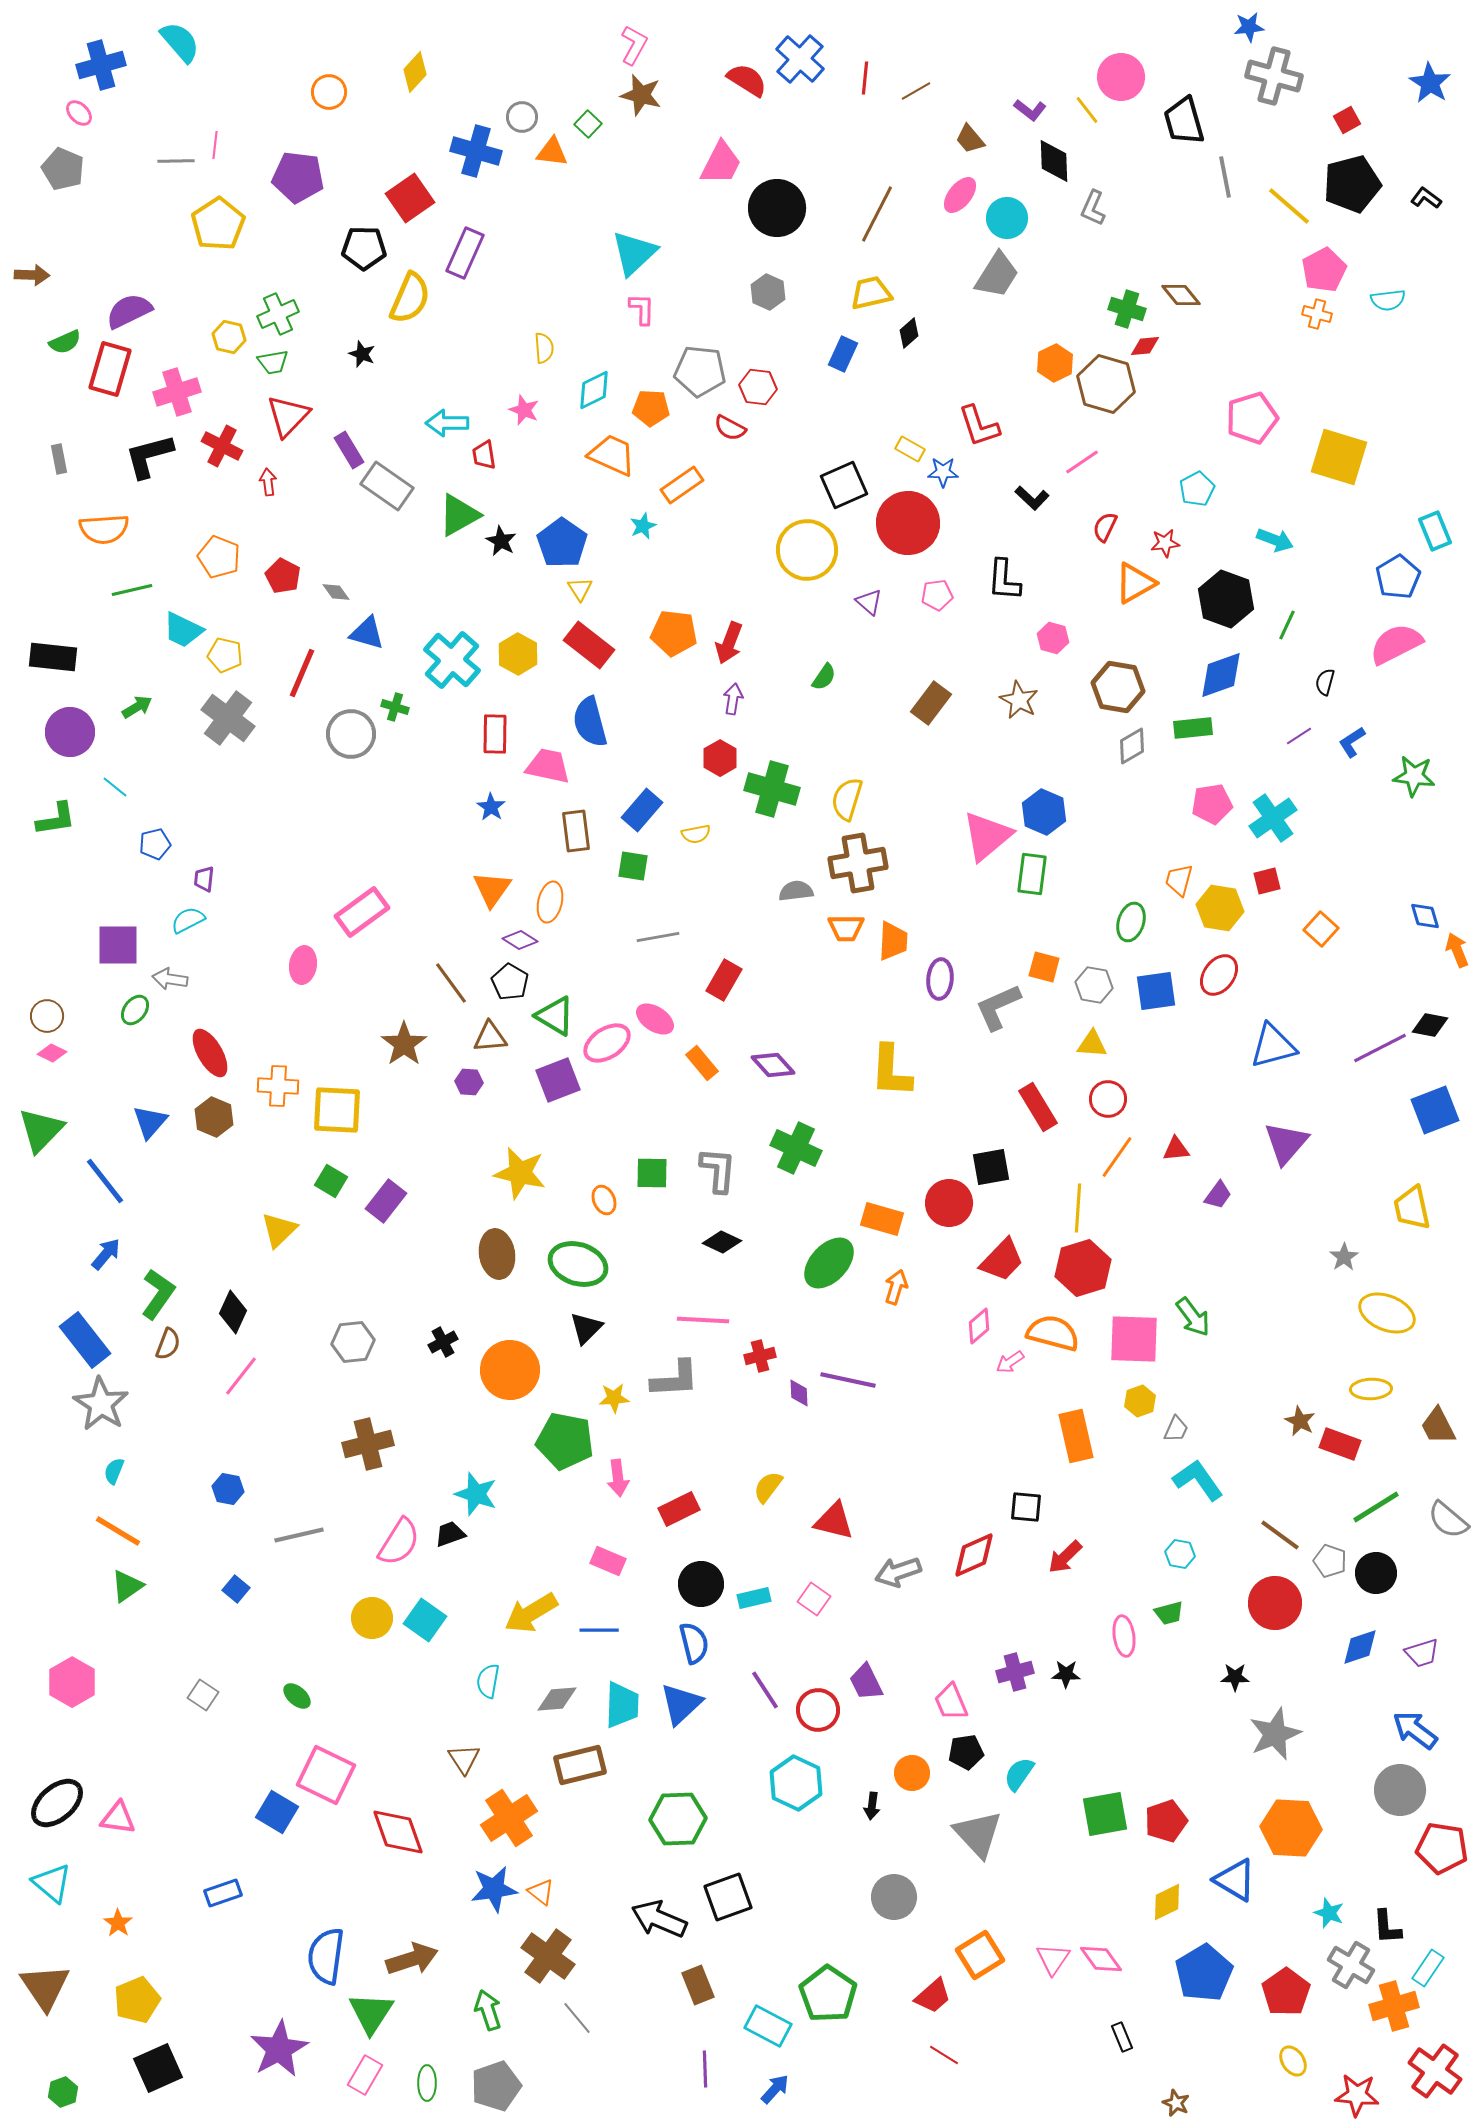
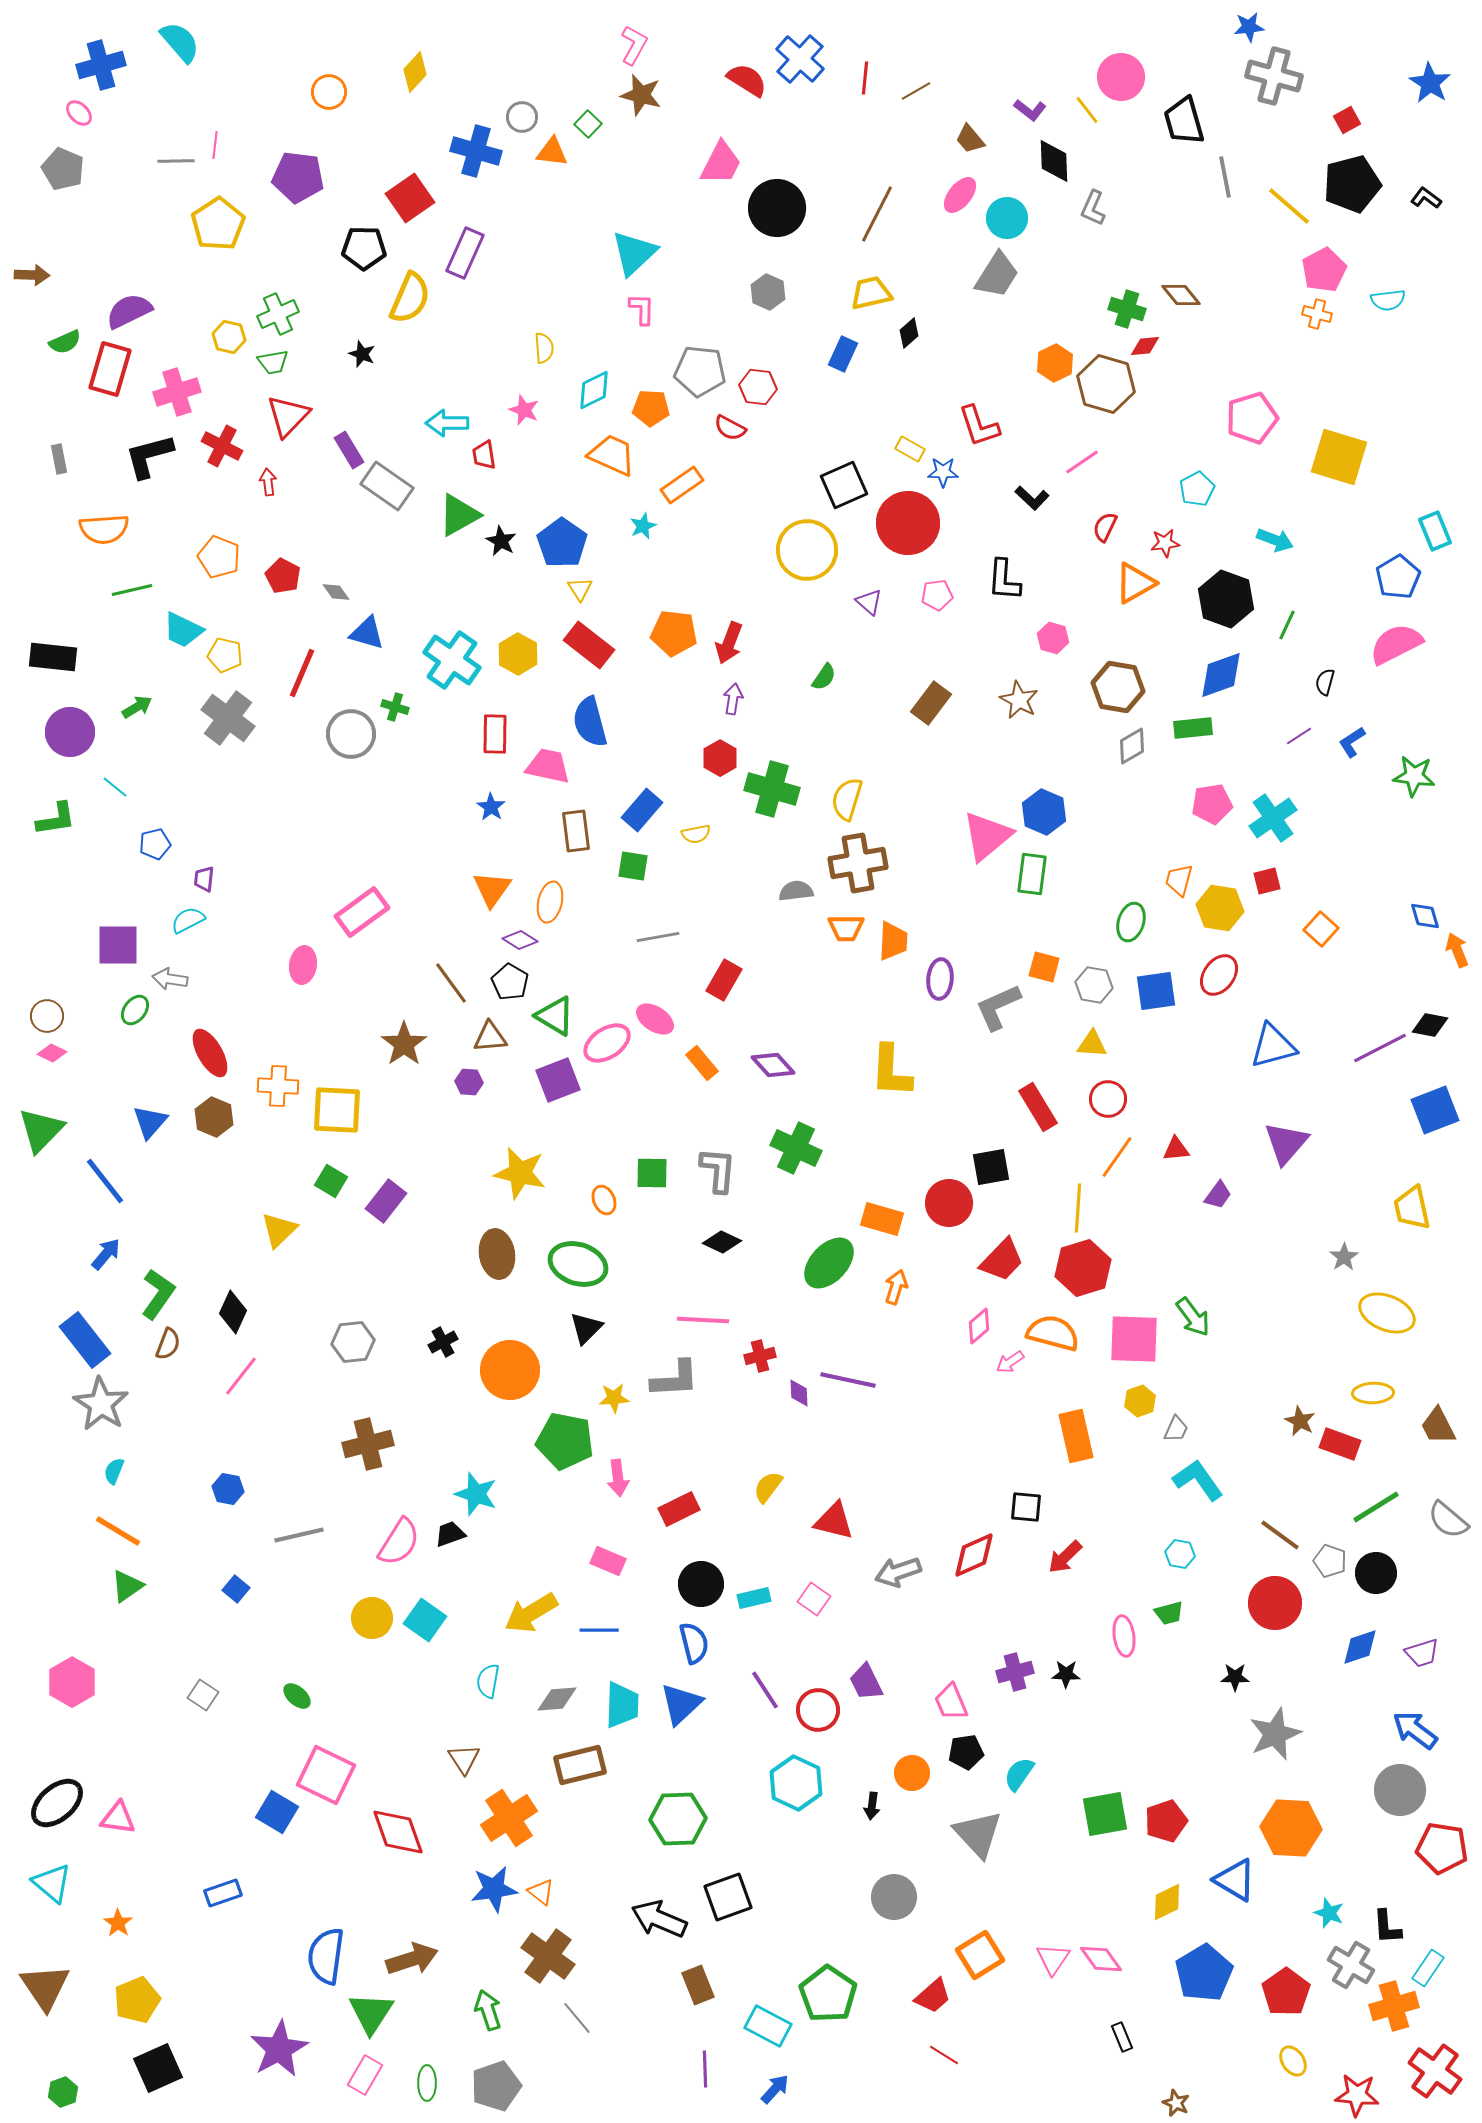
cyan cross at (452, 660): rotated 6 degrees counterclockwise
yellow ellipse at (1371, 1389): moved 2 px right, 4 px down
